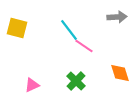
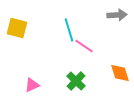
gray arrow: moved 2 px up
cyan line: rotated 20 degrees clockwise
